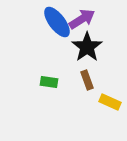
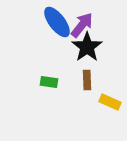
purple arrow: moved 6 px down; rotated 20 degrees counterclockwise
brown rectangle: rotated 18 degrees clockwise
